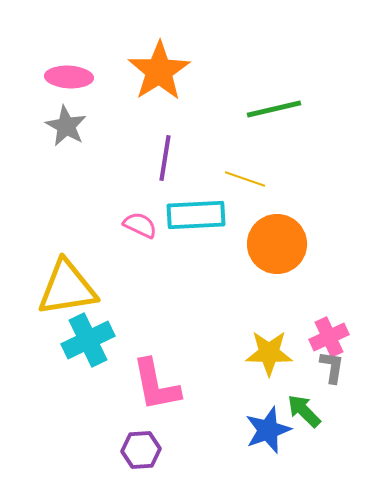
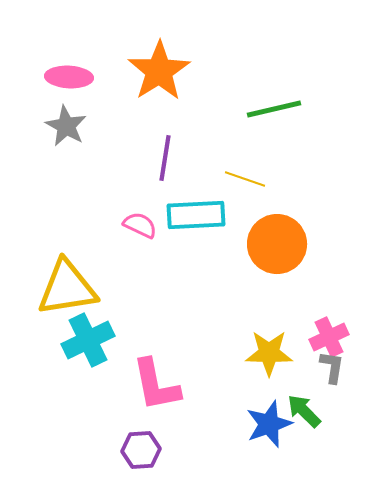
blue star: moved 1 px right, 6 px up
